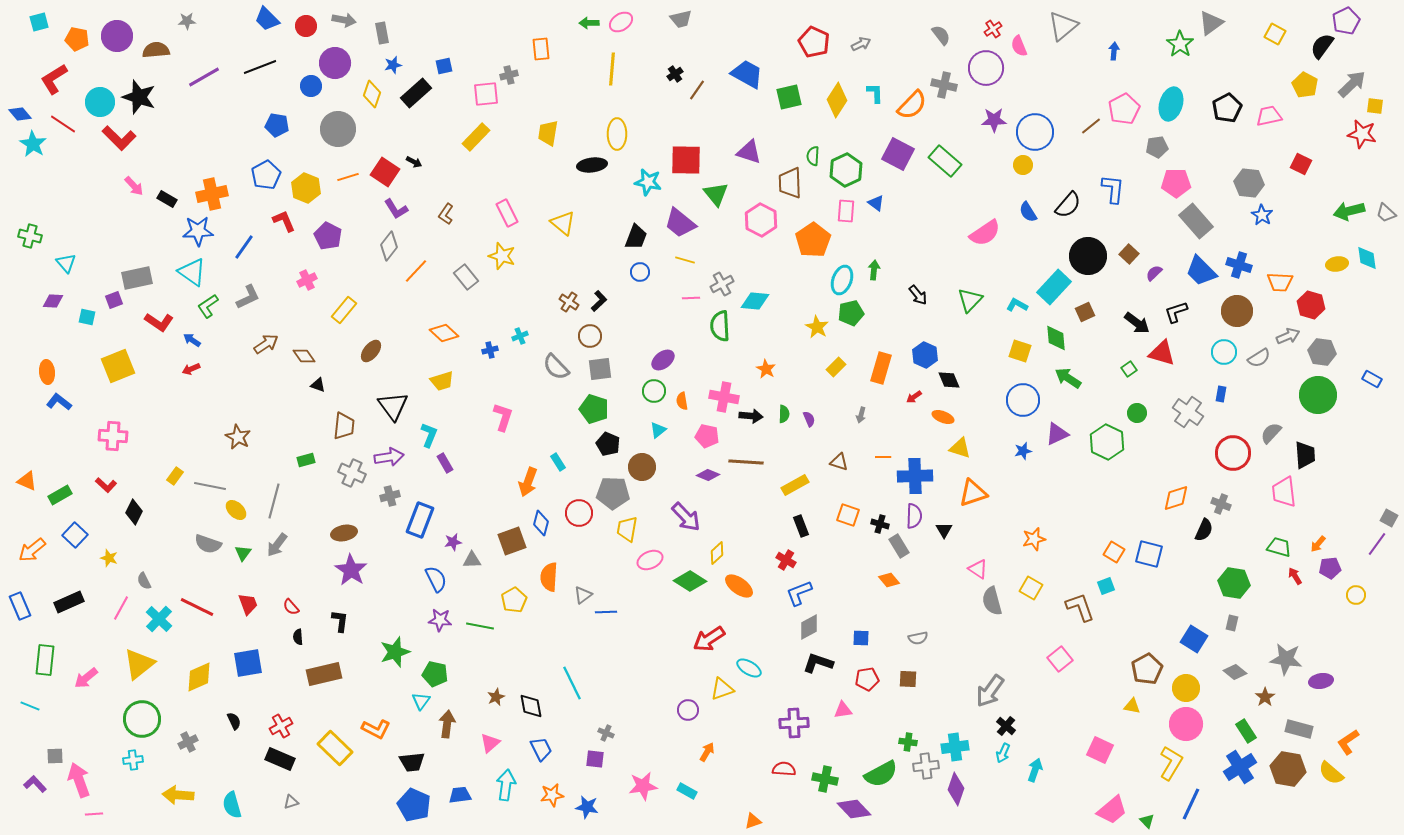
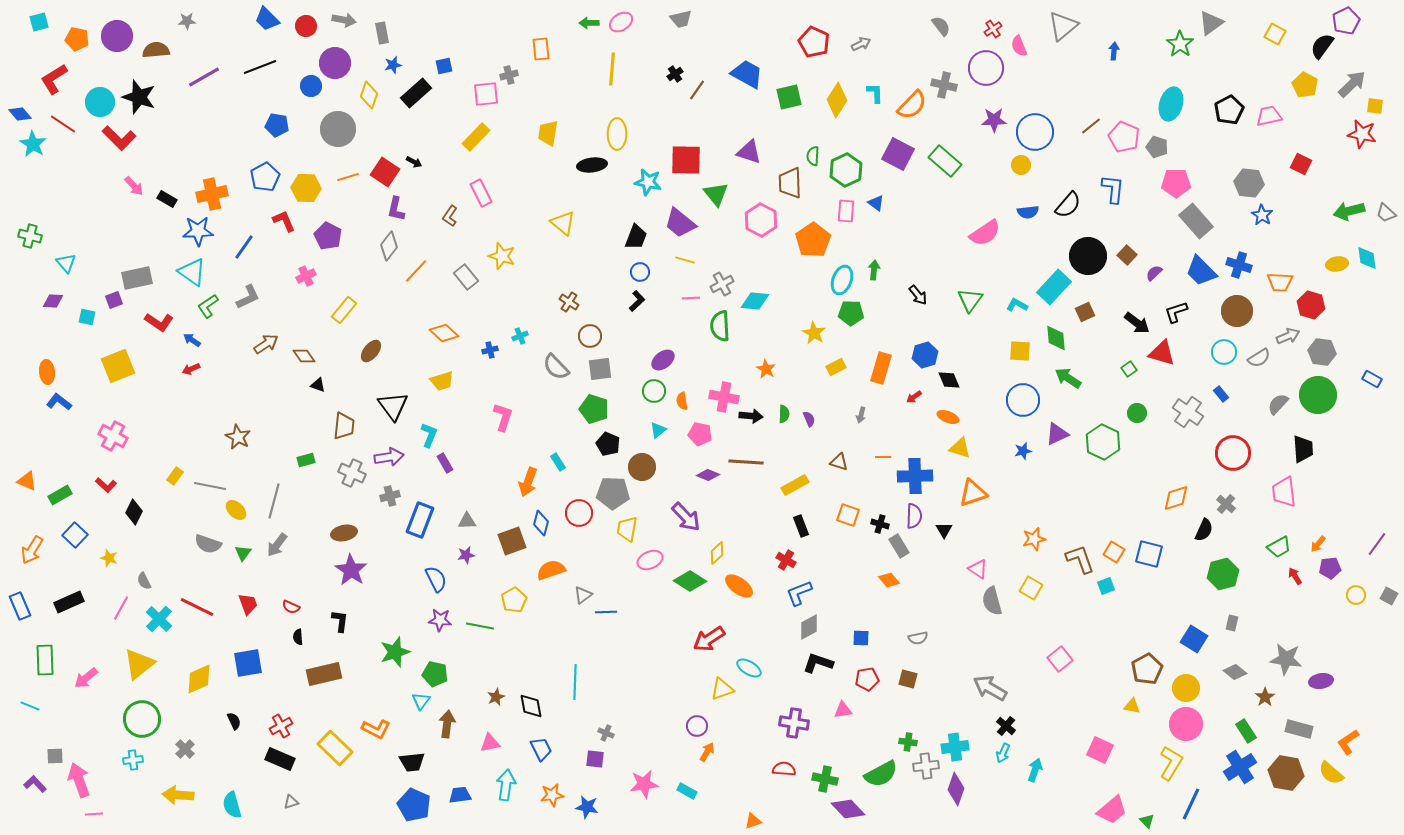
gray semicircle at (941, 35): moved 9 px up
yellow diamond at (372, 94): moved 3 px left, 1 px down
black pentagon at (1227, 108): moved 2 px right, 2 px down
pink pentagon at (1124, 109): moved 28 px down; rotated 20 degrees counterclockwise
gray pentagon at (1157, 147): rotated 25 degrees clockwise
yellow circle at (1023, 165): moved 2 px left
blue pentagon at (266, 175): moved 1 px left, 2 px down
yellow hexagon at (306, 188): rotated 20 degrees counterclockwise
purple L-shape at (396, 209): rotated 45 degrees clockwise
blue semicircle at (1028, 212): rotated 65 degrees counterclockwise
pink rectangle at (507, 213): moved 26 px left, 20 px up
brown L-shape at (446, 214): moved 4 px right, 2 px down
brown square at (1129, 254): moved 2 px left, 1 px down
pink cross at (307, 280): moved 1 px left, 4 px up
green triangle at (970, 300): rotated 8 degrees counterclockwise
black L-shape at (599, 301): moved 38 px right
green pentagon at (851, 313): rotated 15 degrees clockwise
yellow star at (817, 327): moved 3 px left, 6 px down
yellow square at (1020, 351): rotated 15 degrees counterclockwise
blue hexagon at (925, 355): rotated 20 degrees clockwise
yellow rectangle at (836, 367): rotated 18 degrees clockwise
blue rectangle at (1221, 394): rotated 49 degrees counterclockwise
orange ellipse at (943, 417): moved 5 px right
gray semicircle at (1271, 433): moved 7 px right, 29 px up
pink cross at (113, 436): rotated 24 degrees clockwise
pink pentagon at (707, 436): moved 7 px left, 2 px up
green hexagon at (1107, 442): moved 4 px left
black trapezoid at (1305, 455): moved 2 px left, 6 px up
gray cross at (1221, 504): moved 5 px right; rotated 18 degrees clockwise
gray square at (1389, 518): moved 78 px down
purple star at (453, 542): moved 13 px right, 13 px down
green trapezoid at (1279, 547): rotated 135 degrees clockwise
orange arrow at (32, 550): rotated 20 degrees counterclockwise
gray triangle at (472, 560): moved 5 px left, 39 px up
orange semicircle at (549, 577): moved 2 px right, 7 px up; rotated 68 degrees clockwise
green hexagon at (1234, 583): moved 11 px left, 9 px up; rotated 24 degrees counterclockwise
red semicircle at (291, 607): rotated 24 degrees counterclockwise
brown L-shape at (1080, 607): moved 48 px up
green rectangle at (45, 660): rotated 8 degrees counterclockwise
yellow diamond at (199, 677): moved 2 px down
brown square at (908, 679): rotated 12 degrees clockwise
cyan line at (572, 683): moved 3 px right, 1 px up; rotated 28 degrees clockwise
gray arrow at (990, 691): moved 3 px up; rotated 84 degrees clockwise
purple circle at (688, 710): moved 9 px right, 16 px down
purple cross at (794, 723): rotated 12 degrees clockwise
gray cross at (188, 742): moved 3 px left, 7 px down; rotated 18 degrees counterclockwise
pink triangle at (490, 743): rotated 30 degrees clockwise
brown hexagon at (1288, 769): moved 2 px left, 4 px down
pink star at (643, 786): moved 1 px right, 2 px up
purple diamond at (854, 809): moved 6 px left
